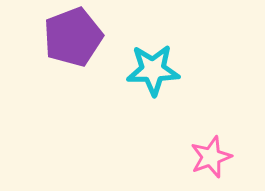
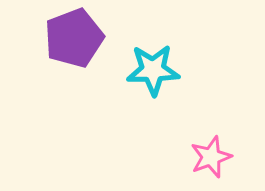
purple pentagon: moved 1 px right, 1 px down
